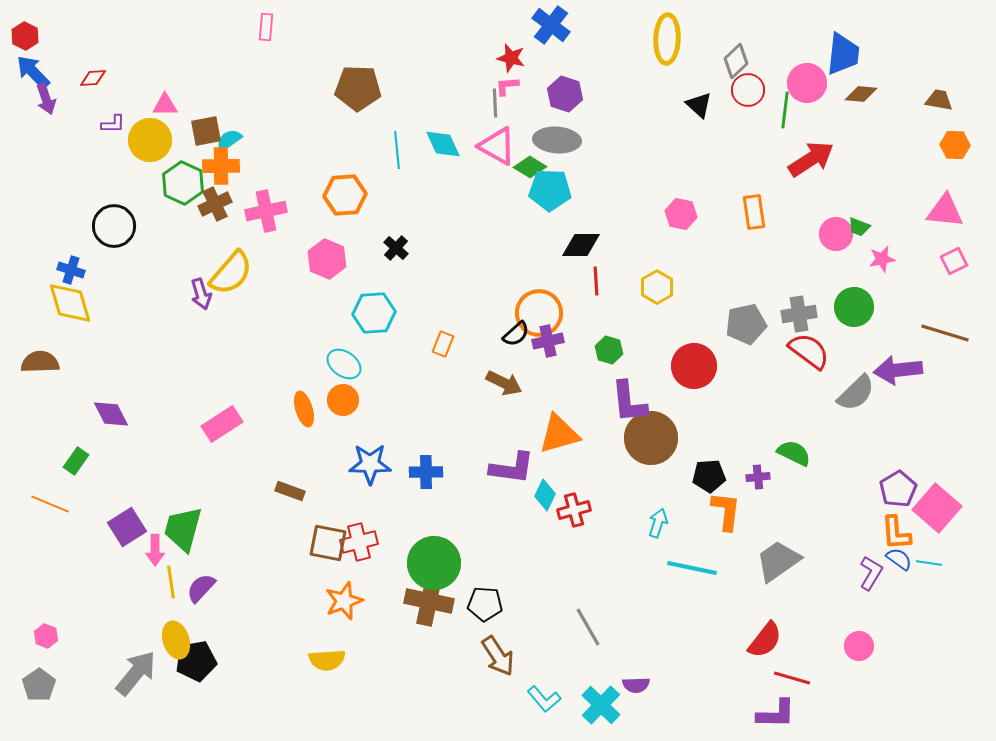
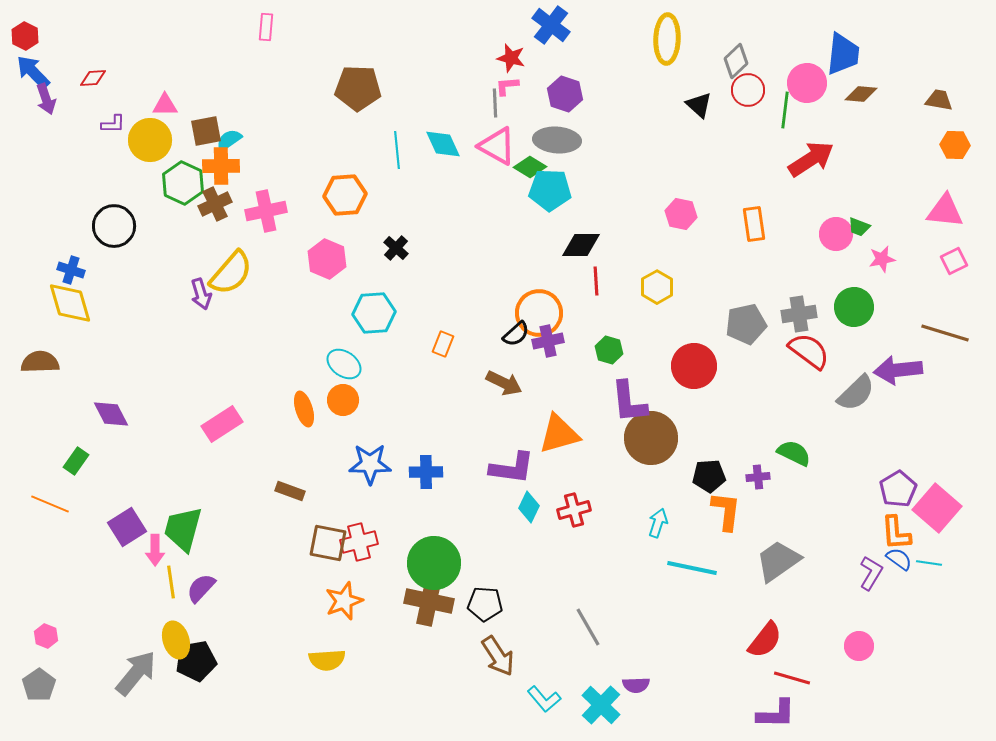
orange rectangle at (754, 212): moved 12 px down
cyan diamond at (545, 495): moved 16 px left, 12 px down
